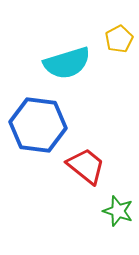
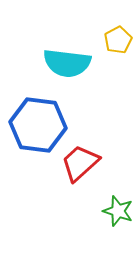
yellow pentagon: moved 1 px left, 1 px down
cyan semicircle: rotated 24 degrees clockwise
red trapezoid: moved 6 px left, 3 px up; rotated 81 degrees counterclockwise
